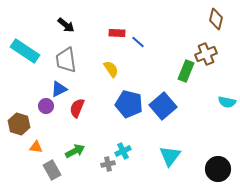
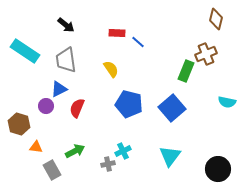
blue square: moved 9 px right, 2 px down
